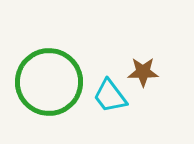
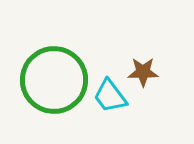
green circle: moved 5 px right, 2 px up
